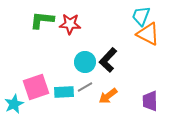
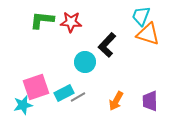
red star: moved 1 px right, 2 px up
orange triangle: rotated 10 degrees counterclockwise
black L-shape: moved 1 px left, 15 px up
gray line: moved 7 px left, 10 px down
cyan rectangle: moved 1 px down; rotated 24 degrees counterclockwise
orange arrow: moved 8 px right, 5 px down; rotated 24 degrees counterclockwise
cyan star: moved 9 px right, 1 px down; rotated 12 degrees clockwise
